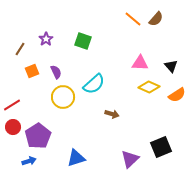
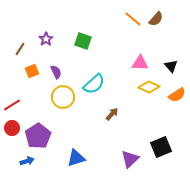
brown arrow: rotated 64 degrees counterclockwise
red circle: moved 1 px left, 1 px down
blue arrow: moved 2 px left
